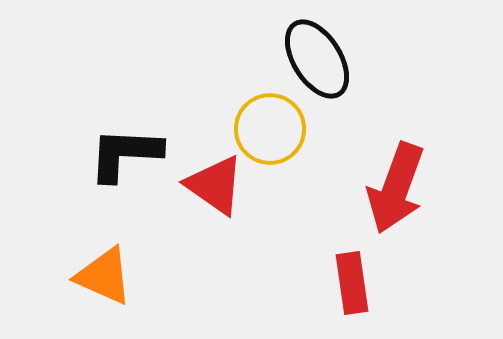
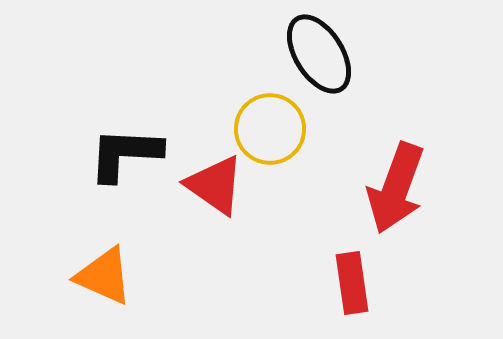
black ellipse: moved 2 px right, 5 px up
